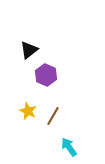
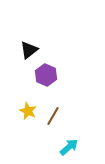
cyan arrow: rotated 84 degrees clockwise
